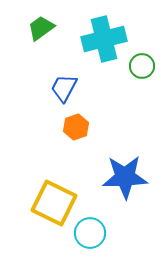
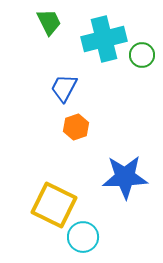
green trapezoid: moved 8 px right, 6 px up; rotated 100 degrees clockwise
green circle: moved 11 px up
yellow square: moved 2 px down
cyan circle: moved 7 px left, 4 px down
